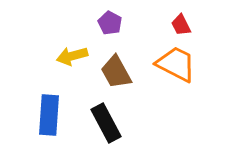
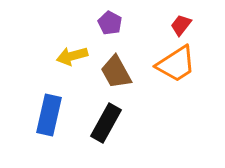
red trapezoid: rotated 65 degrees clockwise
orange trapezoid: rotated 120 degrees clockwise
blue rectangle: rotated 9 degrees clockwise
black rectangle: rotated 57 degrees clockwise
